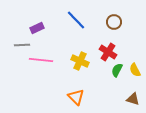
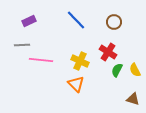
purple rectangle: moved 8 px left, 7 px up
orange triangle: moved 13 px up
